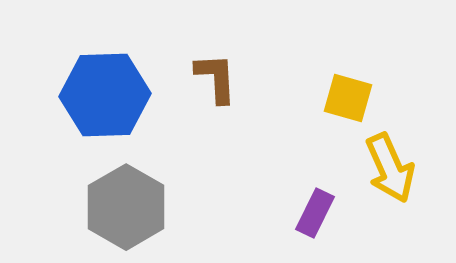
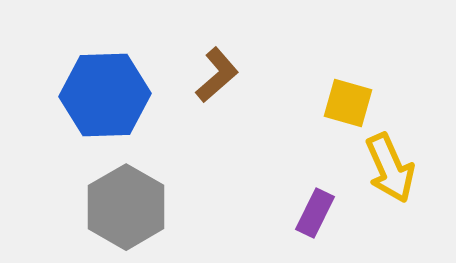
brown L-shape: moved 1 px right, 3 px up; rotated 52 degrees clockwise
yellow square: moved 5 px down
